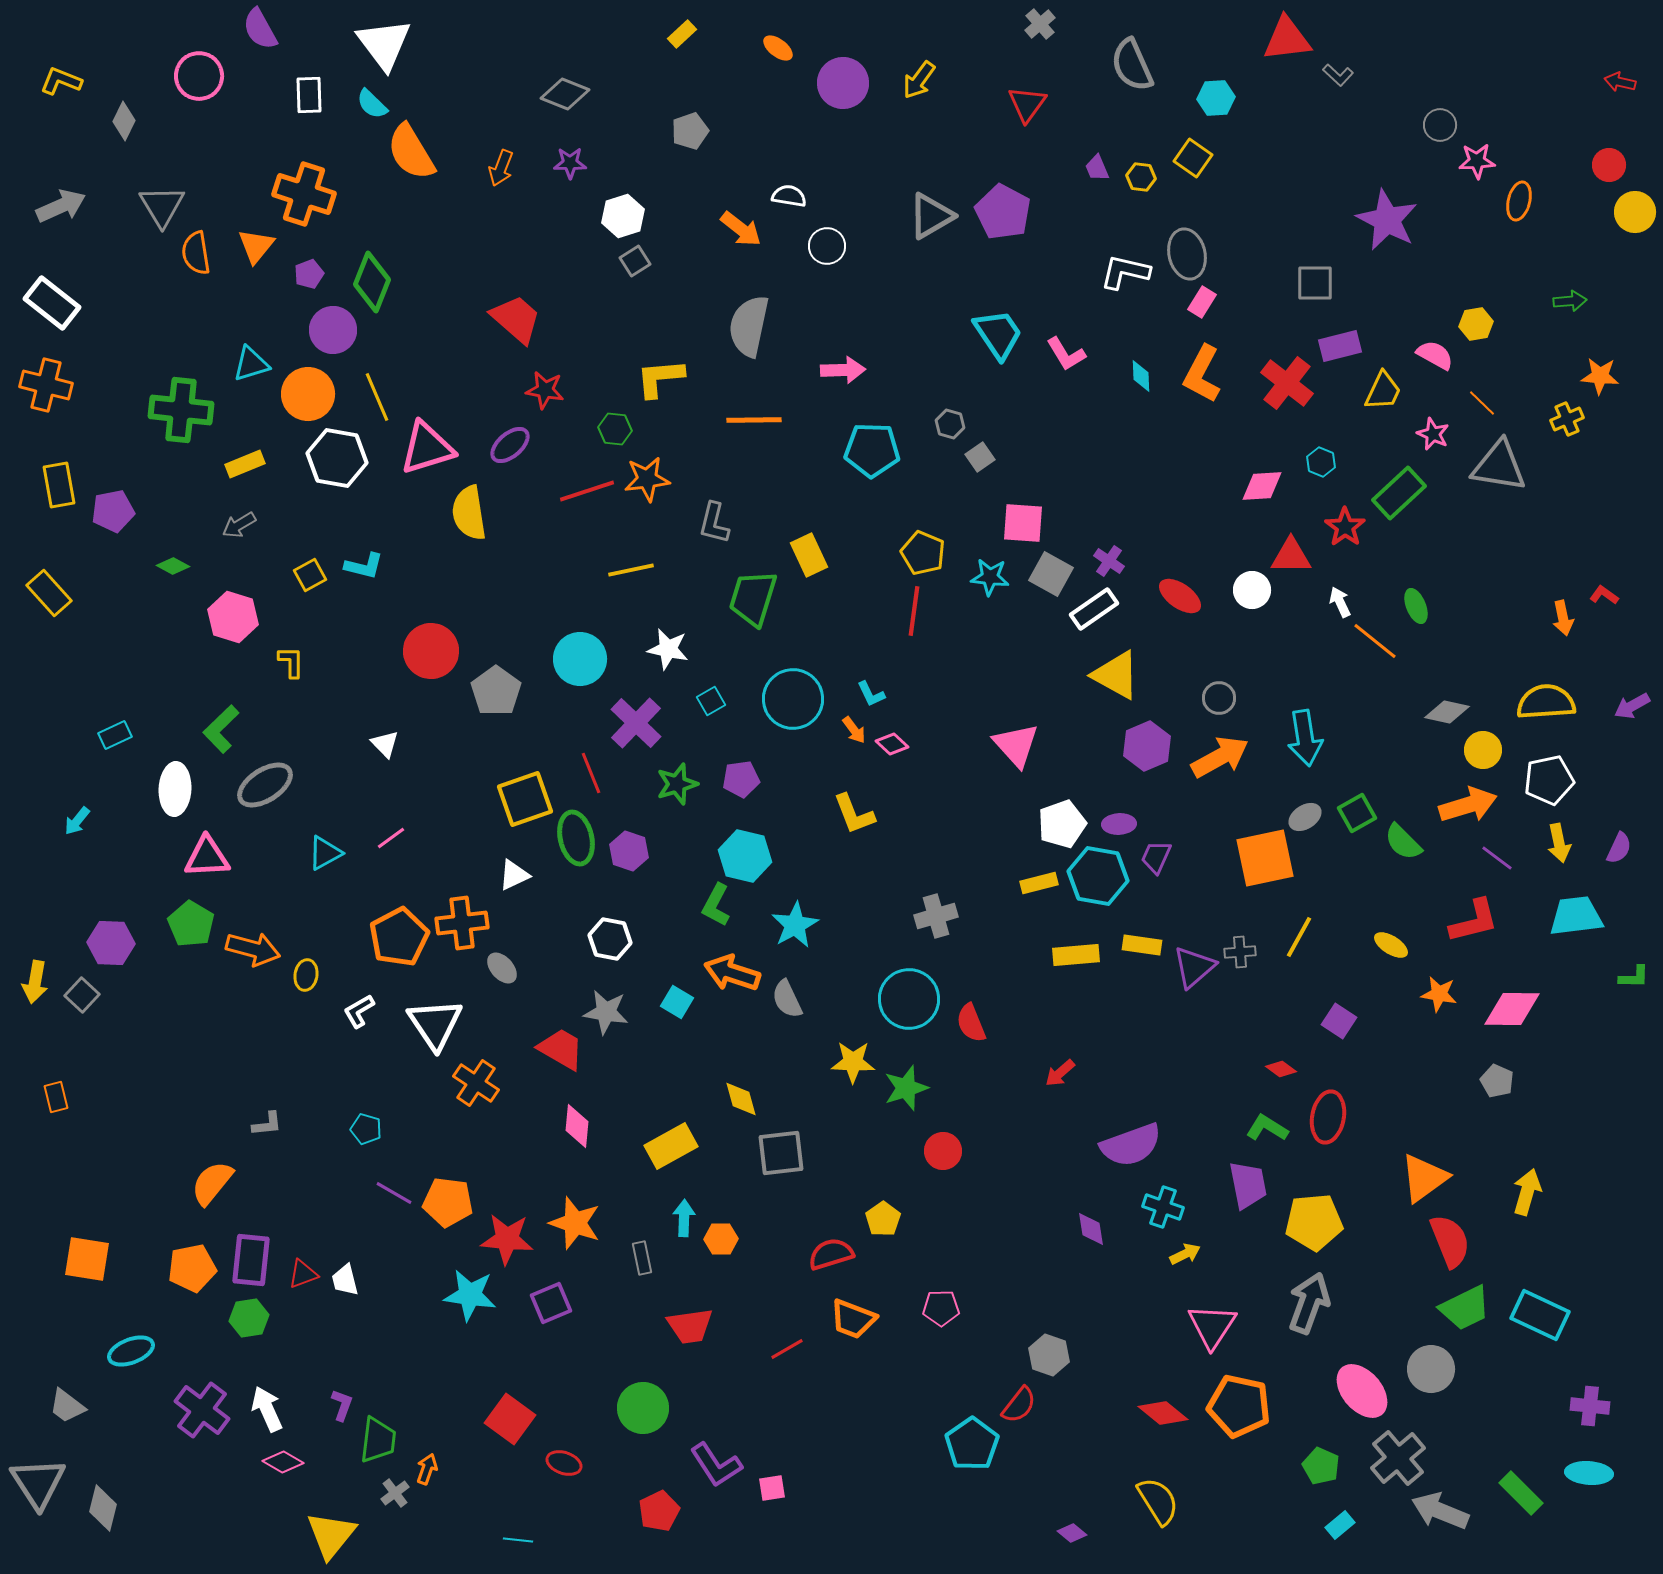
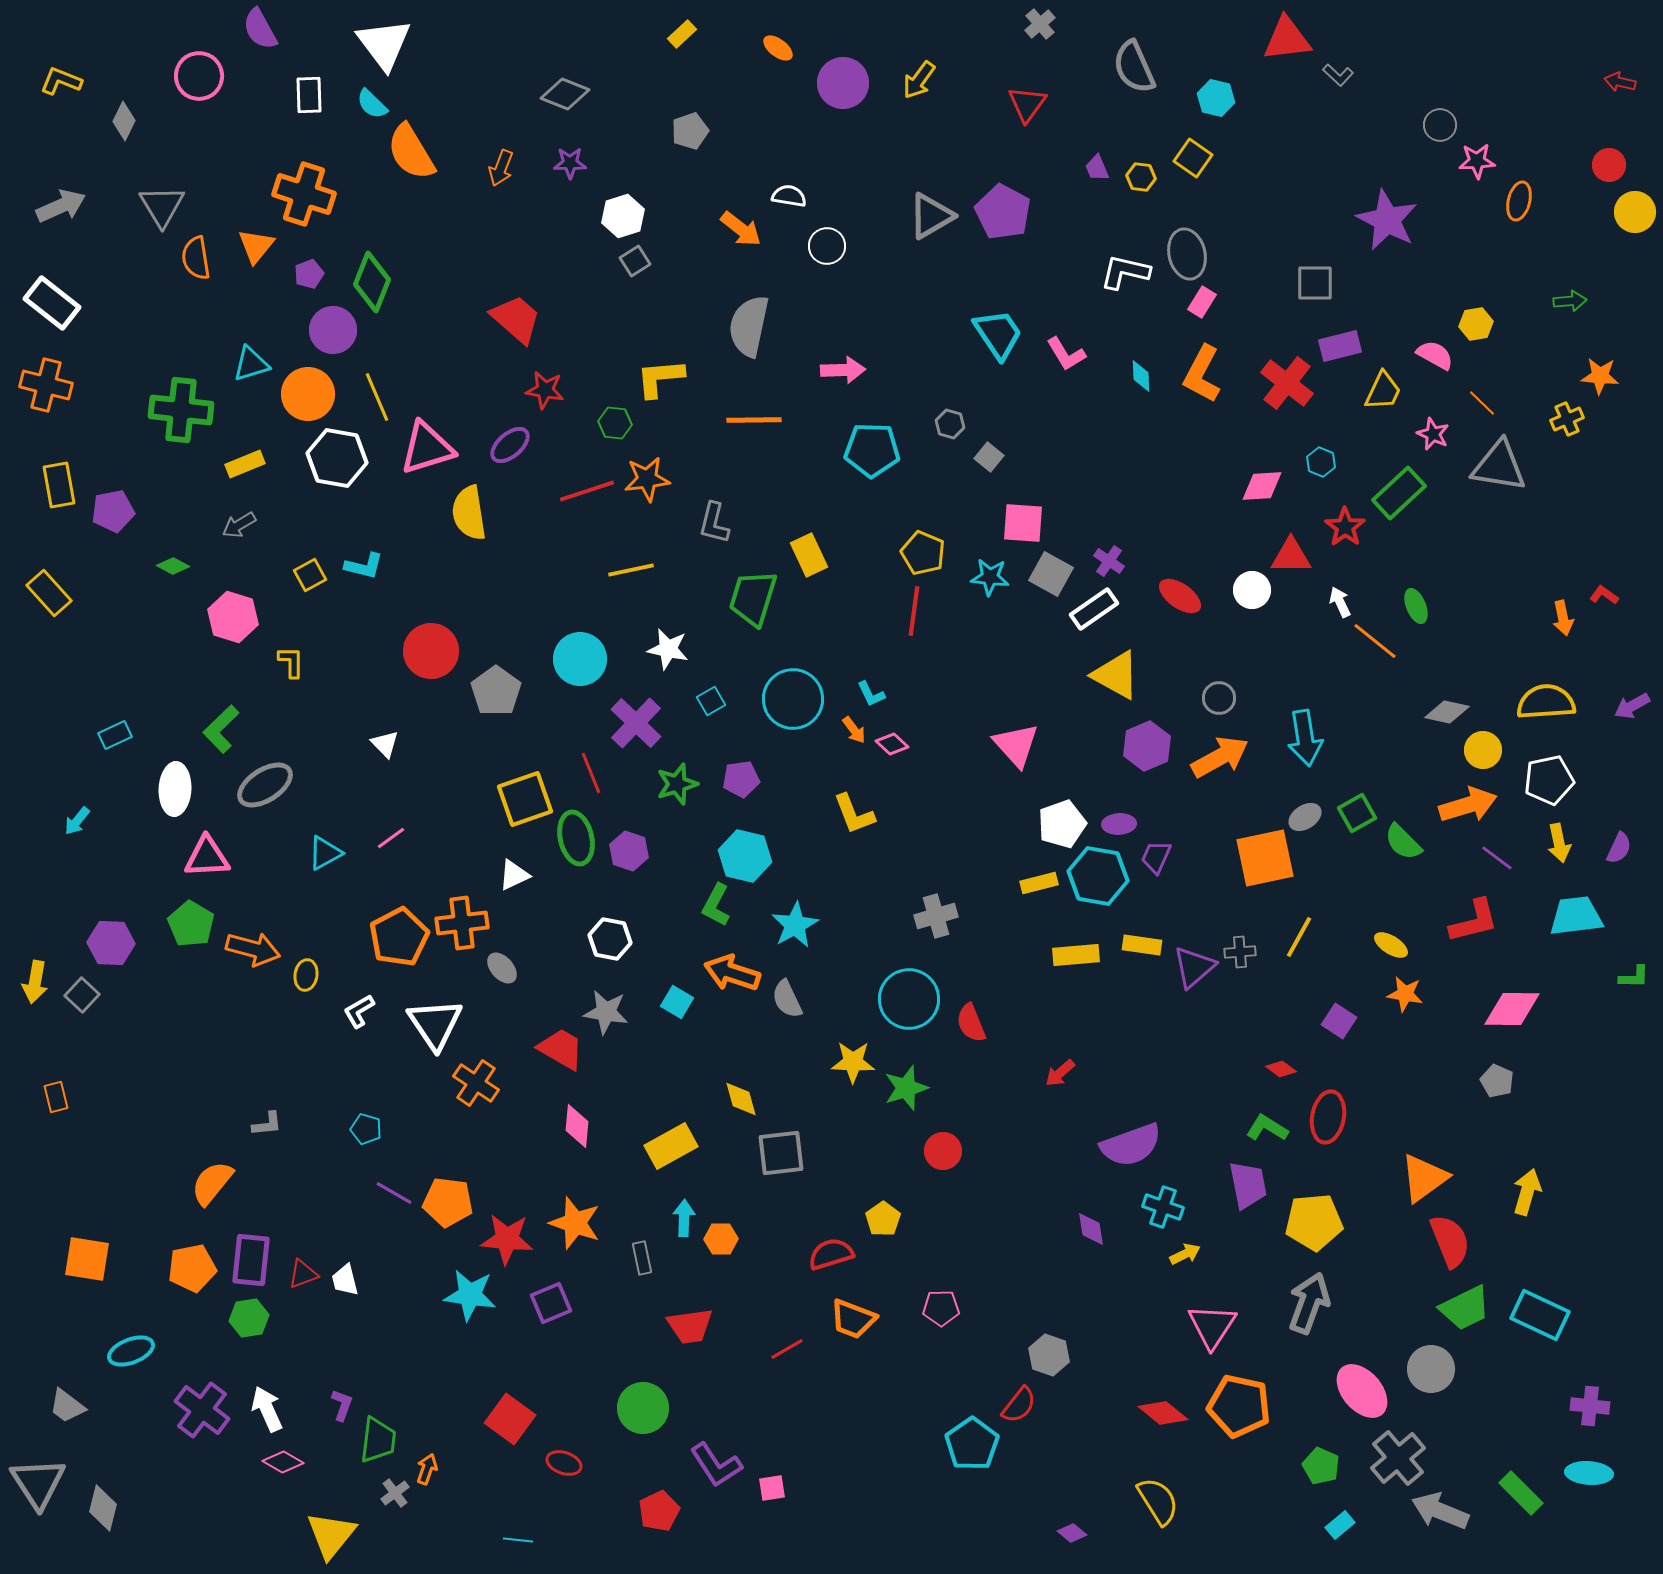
gray semicircle at (1132, 65): moved 2 px right, 2 px down
cyan hexagon at (1216, 98): rotated 18 degrees clockwise
orange semicircle at (196, 253): moved 5 px down
green hexagon at (615, 429): moved 6 px up
gray square at (980, 457): moved 9 px right; rotated 16 degrees counterclockwise
orange star at (1439, 994): moved 34 px left
